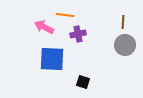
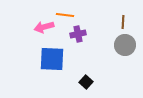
pink arrow: rotated 42 degrees counterclockwise
black square: moved 3 px right; rotated 24 degrees clockwise
